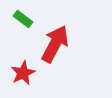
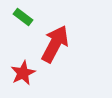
green rectangle: moved 2 px up
